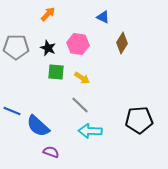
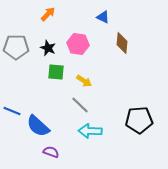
brown diamond: rotated 25 degrees counterclockwise
yellow arrow: moved 2 px right, 3 px down
